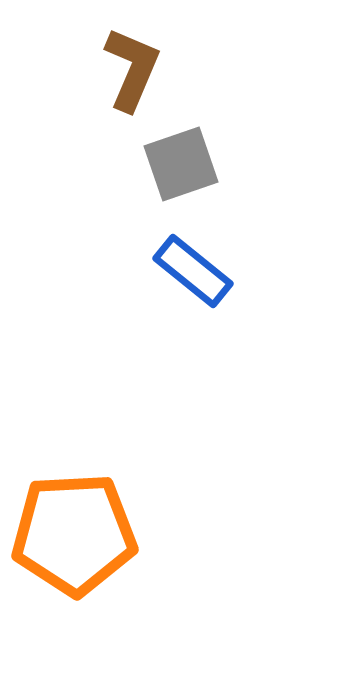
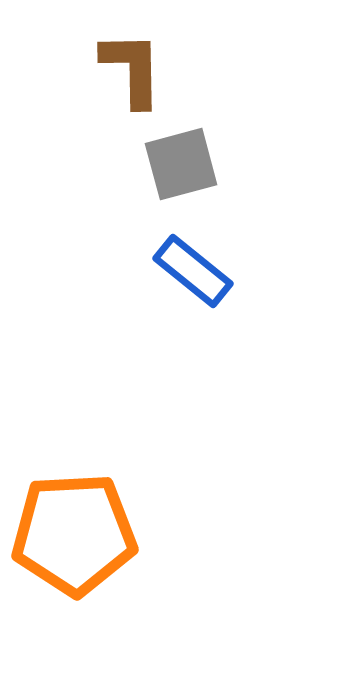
brown L-shape: rotated 24 degrees counterclockwise
gray square: rotated 4 degrees clockwise
